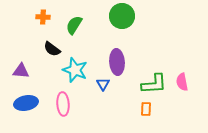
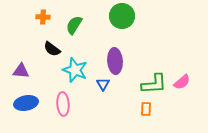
purple ellipse: moved 2 px left, 1 px up
pink semicircle: rotated 120 degrees counterclockwise
